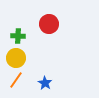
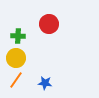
blue star: rotated 24 degrees counterclockwise
